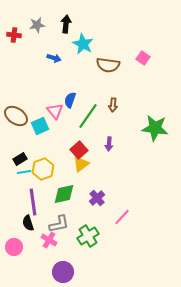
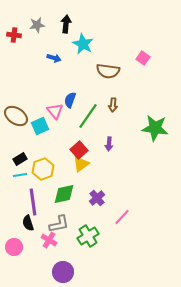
brown semicircle: moved 6 px down
cyan line: moved 4 px left, 3 px down
